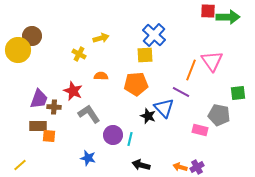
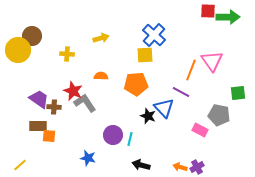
yellow cross: moved 12 px left; rotated 24 degrees counterclockwise
purple trapezoid: rotated 75 degrees counterclockwise
gray L-shape: moved 4 px left, 11 px up
pink rectangle: rotated 14 degrees clockwise
